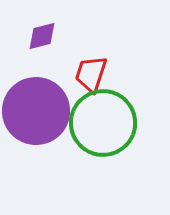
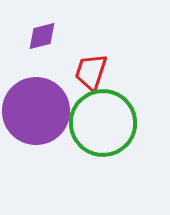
red trapezoid: moved 2 px up
